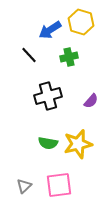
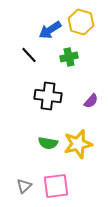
black cross: rotated 24 degrees clockwise
pink square: moved 3 px left, 1 px down
